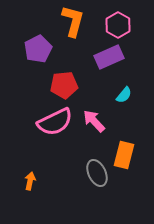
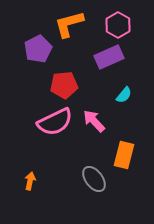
orange L-shape: moved 4 px left, 3 px down; rotated 120 degrees counterclockwise
gray ellipse: moved 3 px left, 6 px down; rotated 12 degrees counterclockwise
